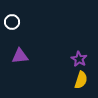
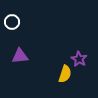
yellow semicircle: moved 16 px left, 6 px up
